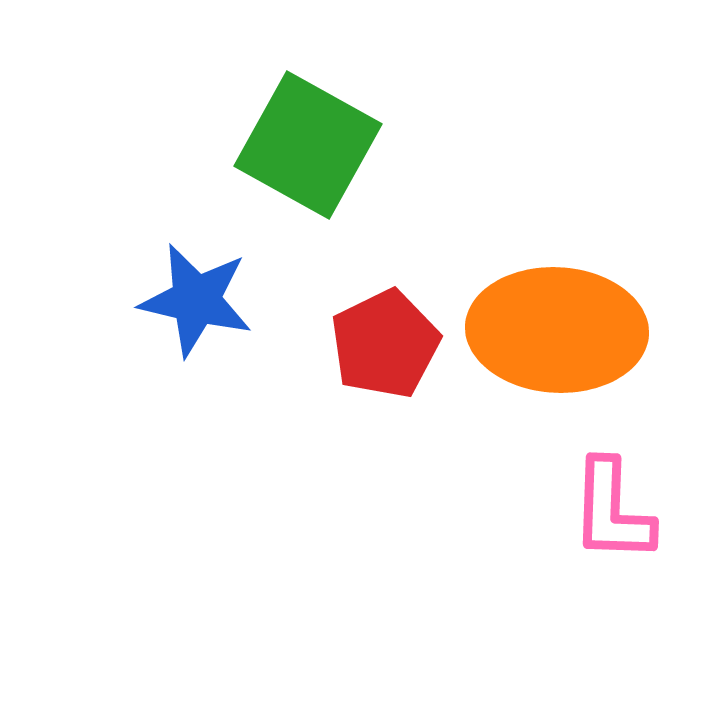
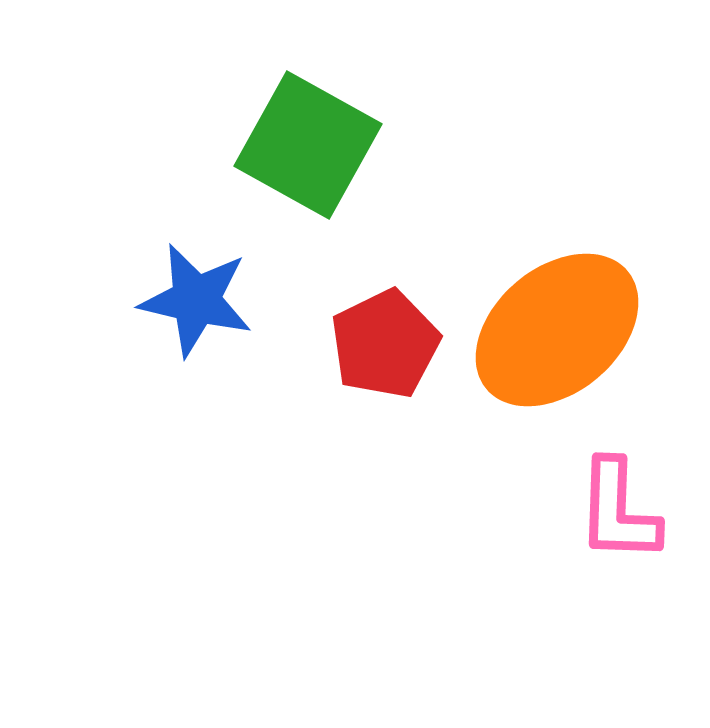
orange ellipse: rotated 43 degrees counterclockwise
pink L-shape: moved 6 px right
